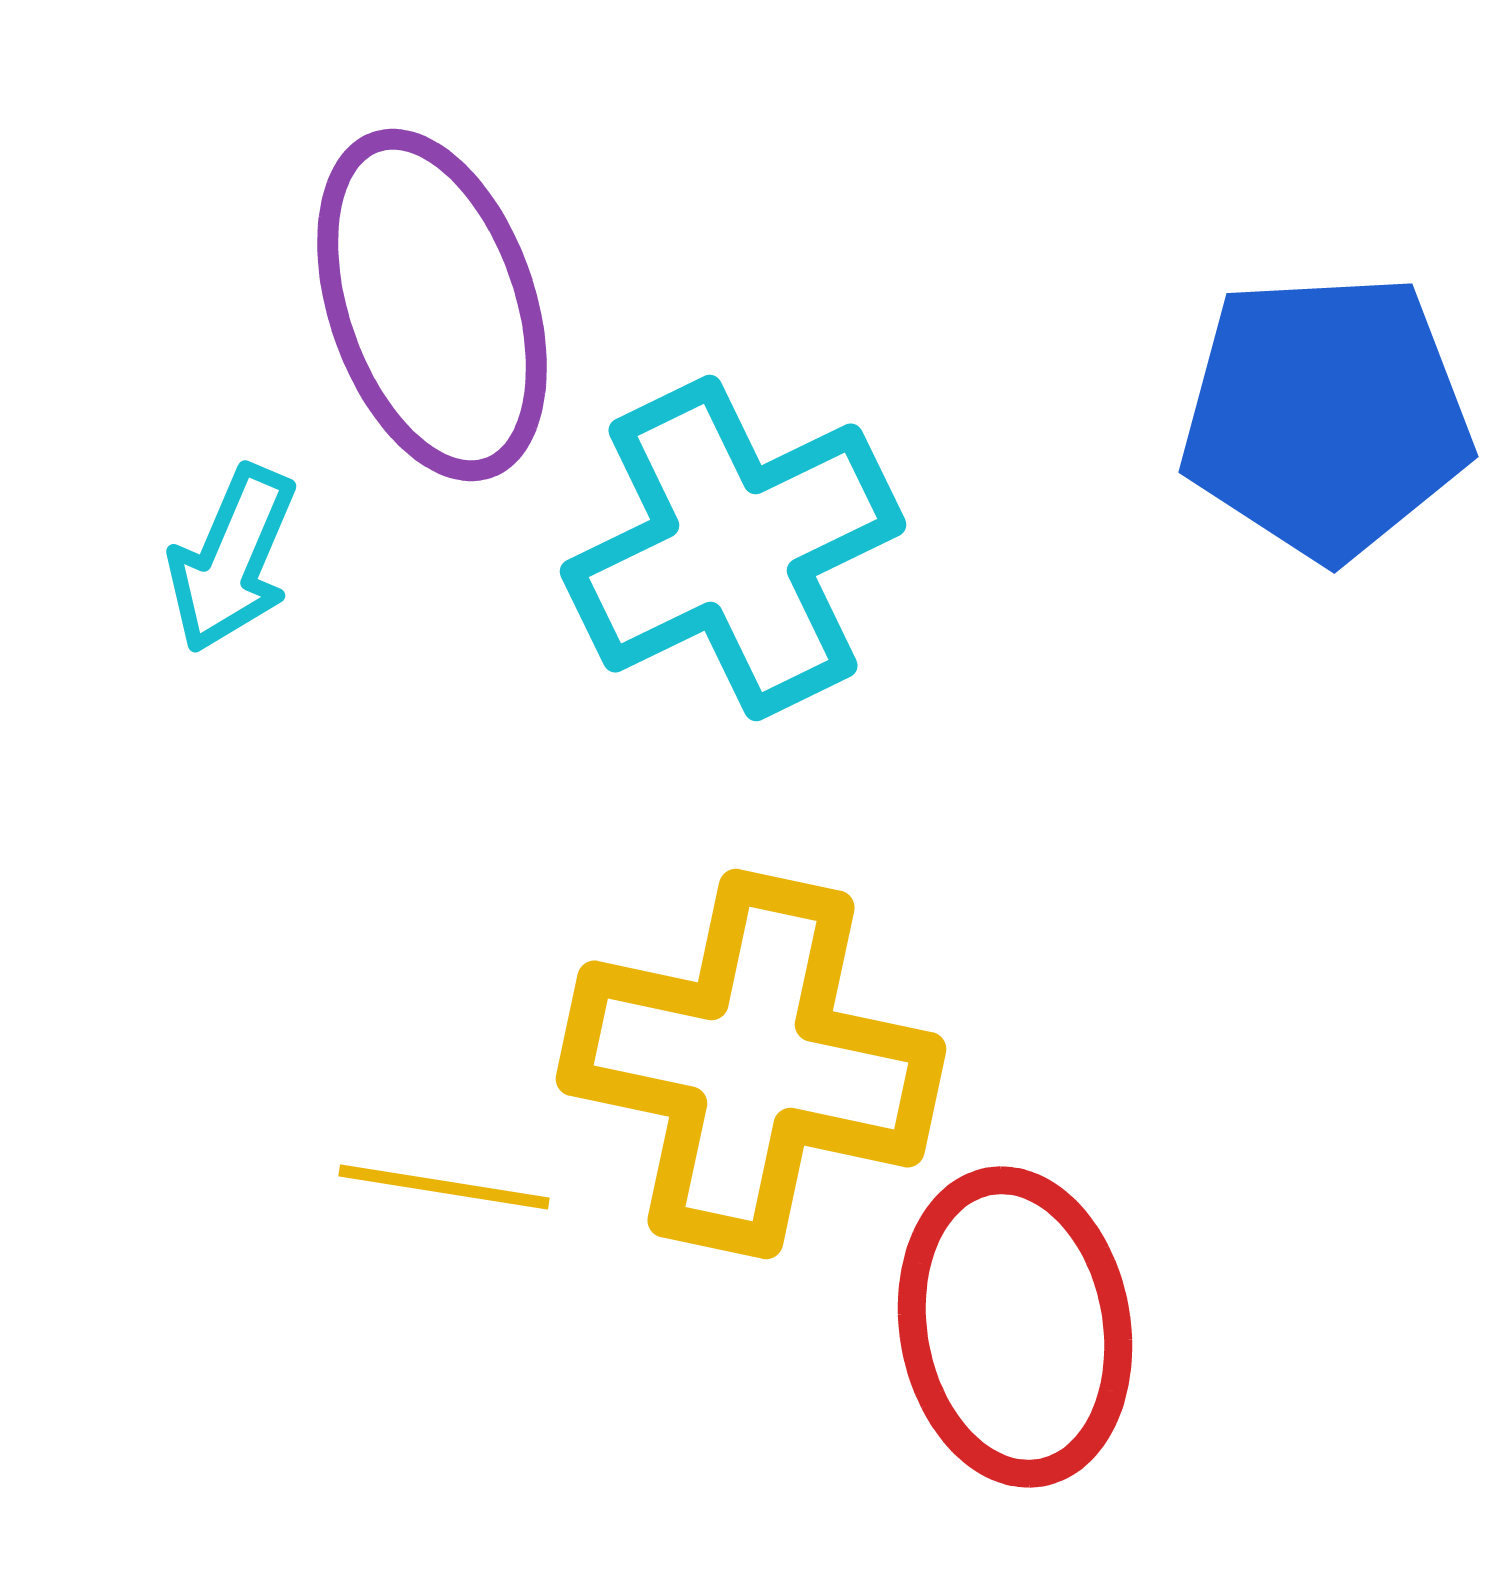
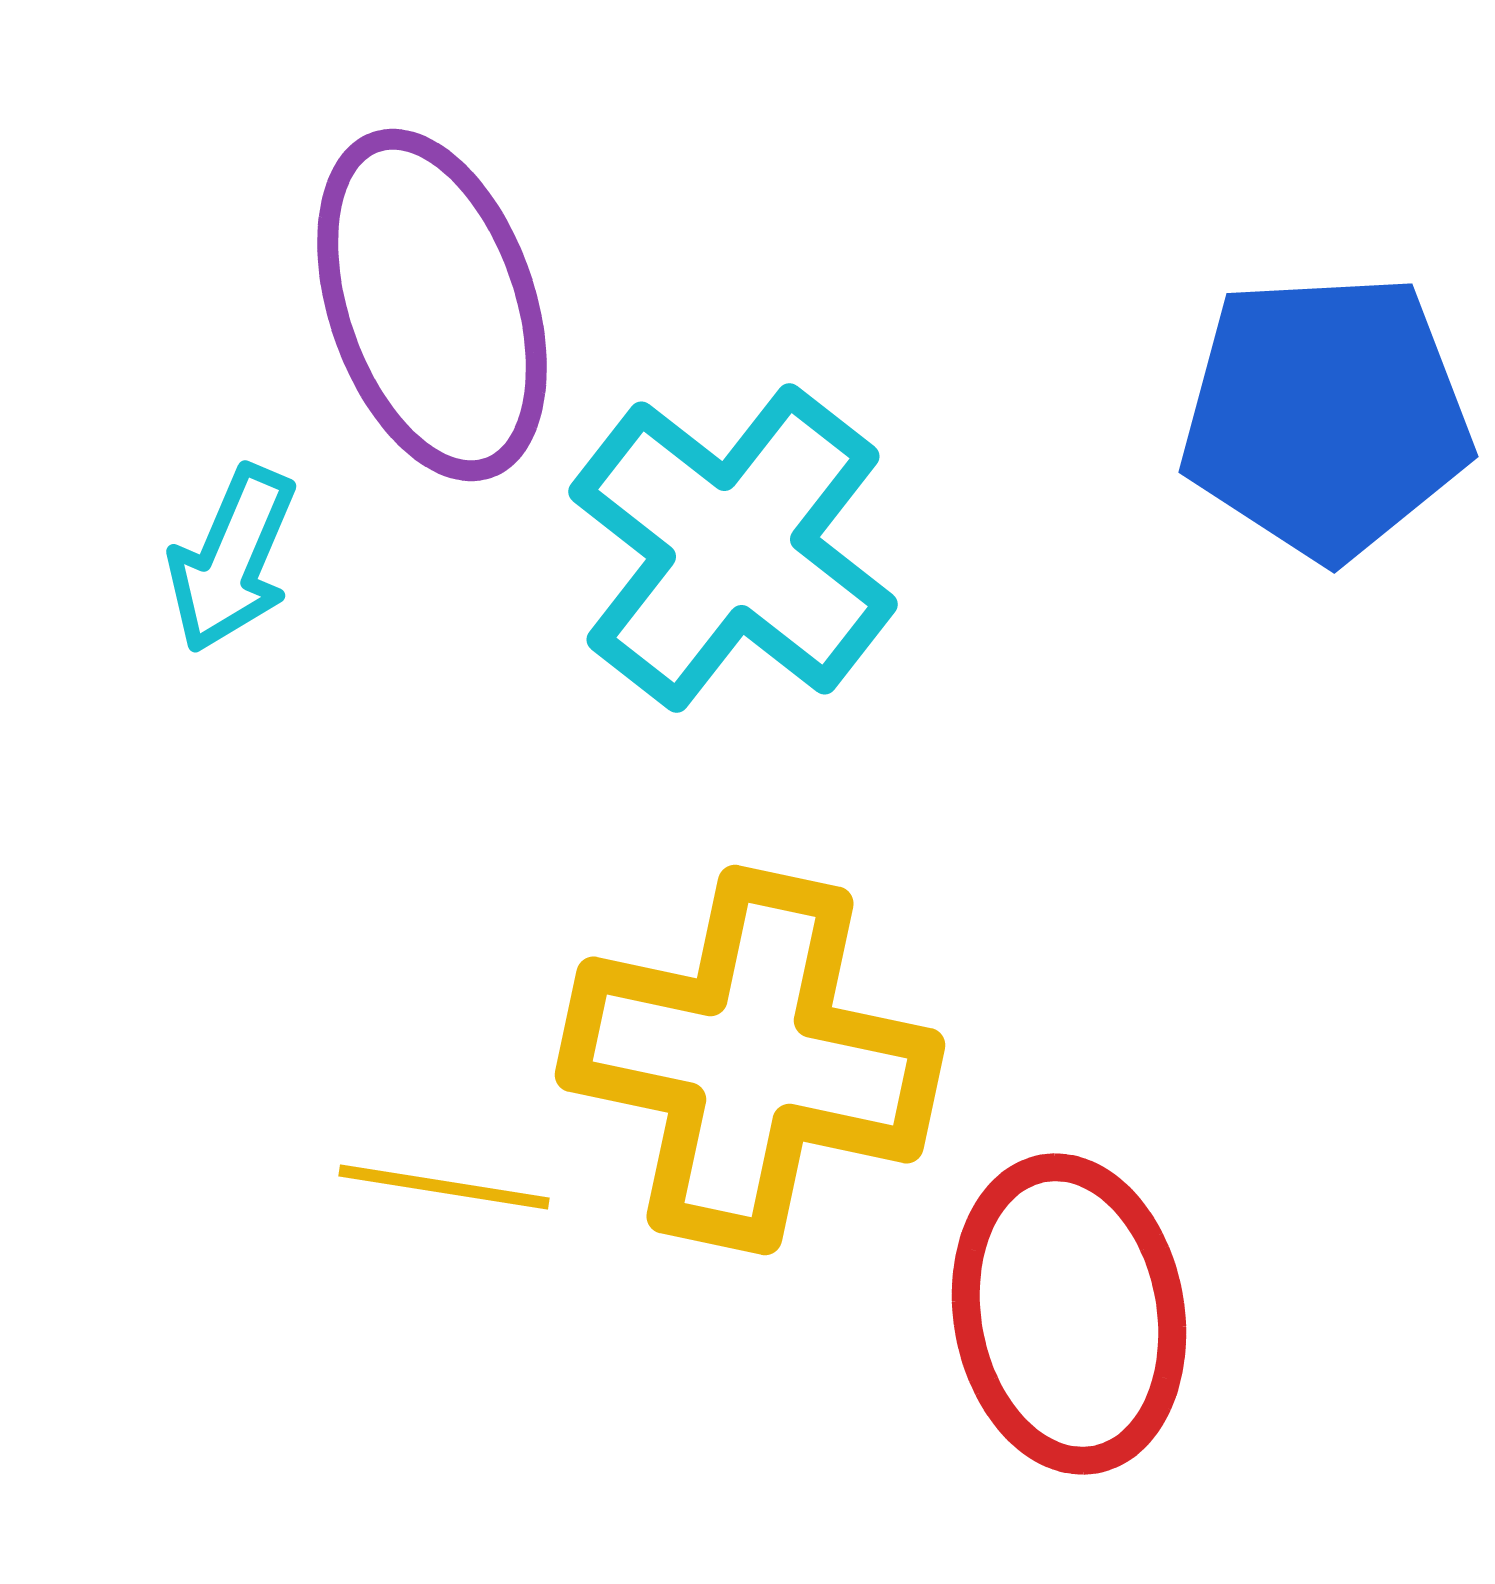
cyan cross: rotated 26 degrees counterclockwise
yellow cross: moved 1 px left, 4 px up
red ellipse: moved 54 px right, 13 px up
